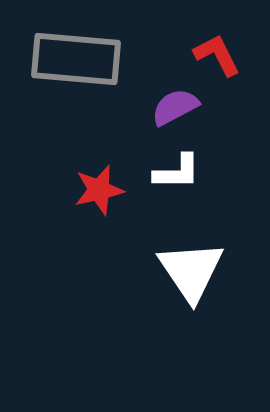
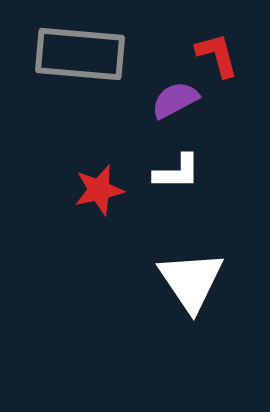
red L-shape: rotated 12 degrees clockwise
gray rectangle: moved 4 px right, 5 px up
purple semicircle: moved 7 px up
white triangle: moved 10 px down
